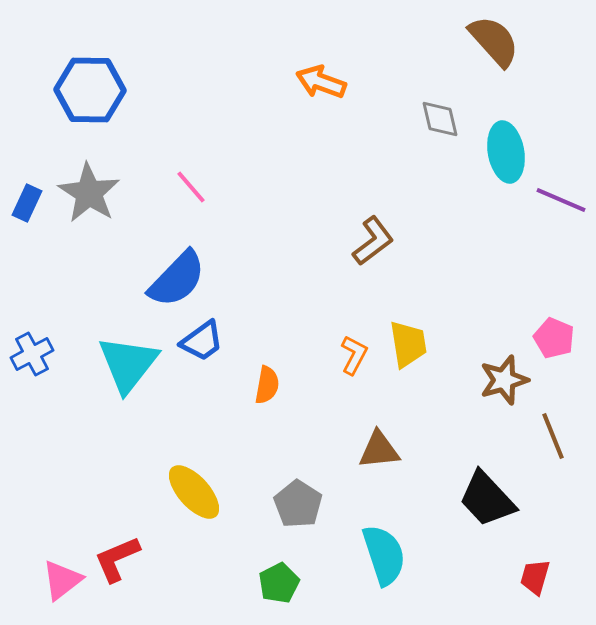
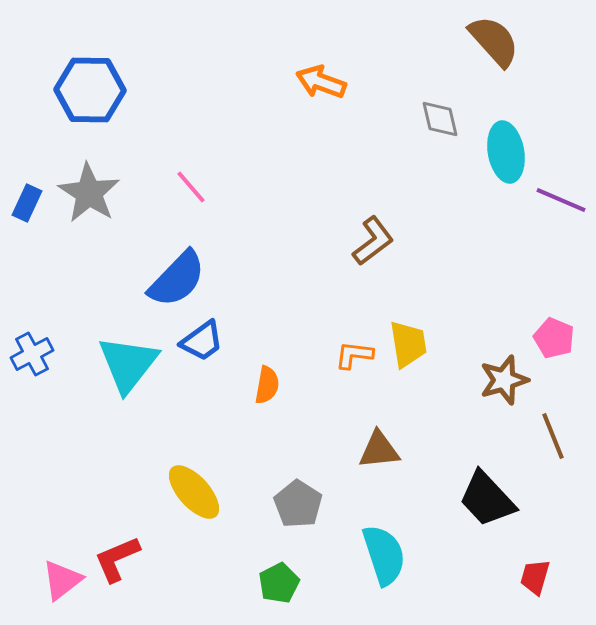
orange L-shape: rotated 111 degrees counterclockwise
